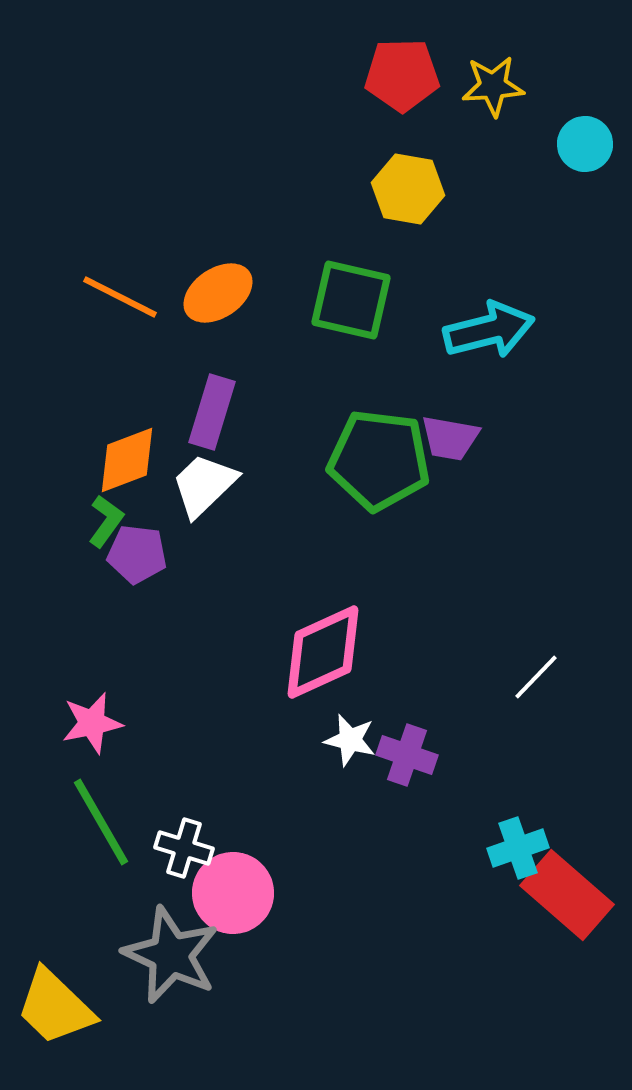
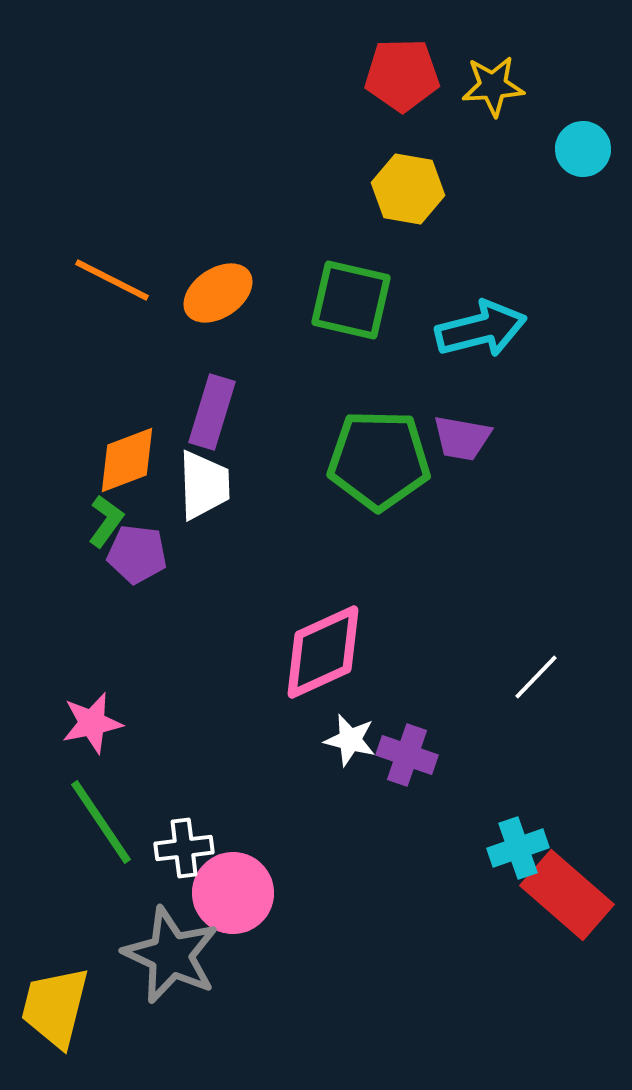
cyan circle: moved 2 px left, 5 px down
orange line: moved 8 px left, 17 px up
cyan arrow: moved 8 px left, 1 px up
purple trapezoid: moved 12 px right
green pentagon: rotated 6 degrees counterclockwise
white trapezoid: rotated 132 degrees clockwise
green line: rotated 4 degrees counterclockwise
white cross: rotated 24 degrees counterclockwise
yellow trapezoid: rotated 60 degrees clockwise
